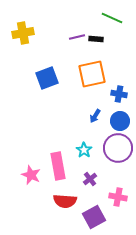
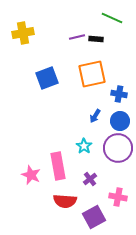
cyan star: moved 4 px up
